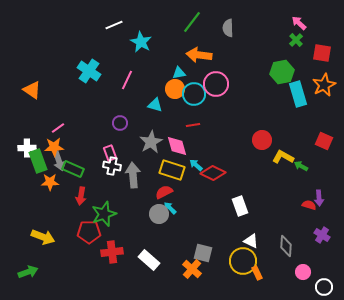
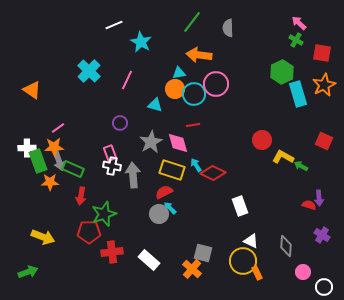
green cross at (296, 40): rotated 16 degrees counterclockwise
cyan cross at (89, 71): rotated 10 degrees clockwise
green hexagon at (282, 72): rotated 15 degrees counterclockwise
pink diamond at (177, 146): moved 1 px right, 3 px up
cyan arrow at (196, 165): rotated 16 degrees clockwise
